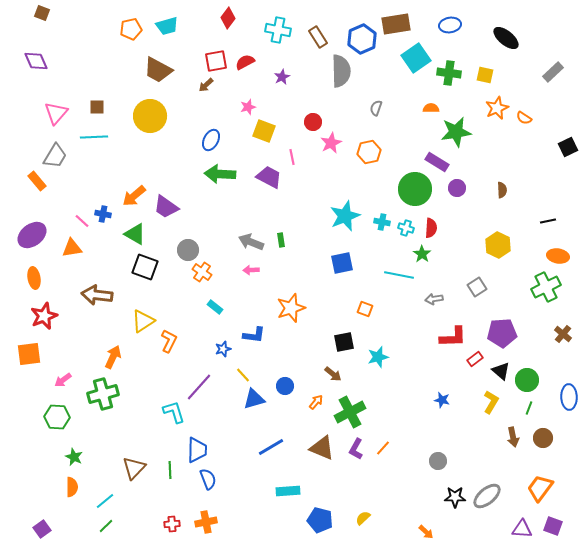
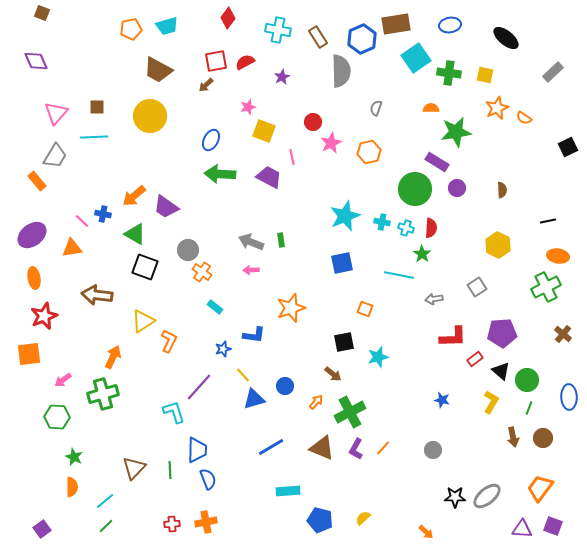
gray circle at (438, 461): moved 5 px left, 11 px up
